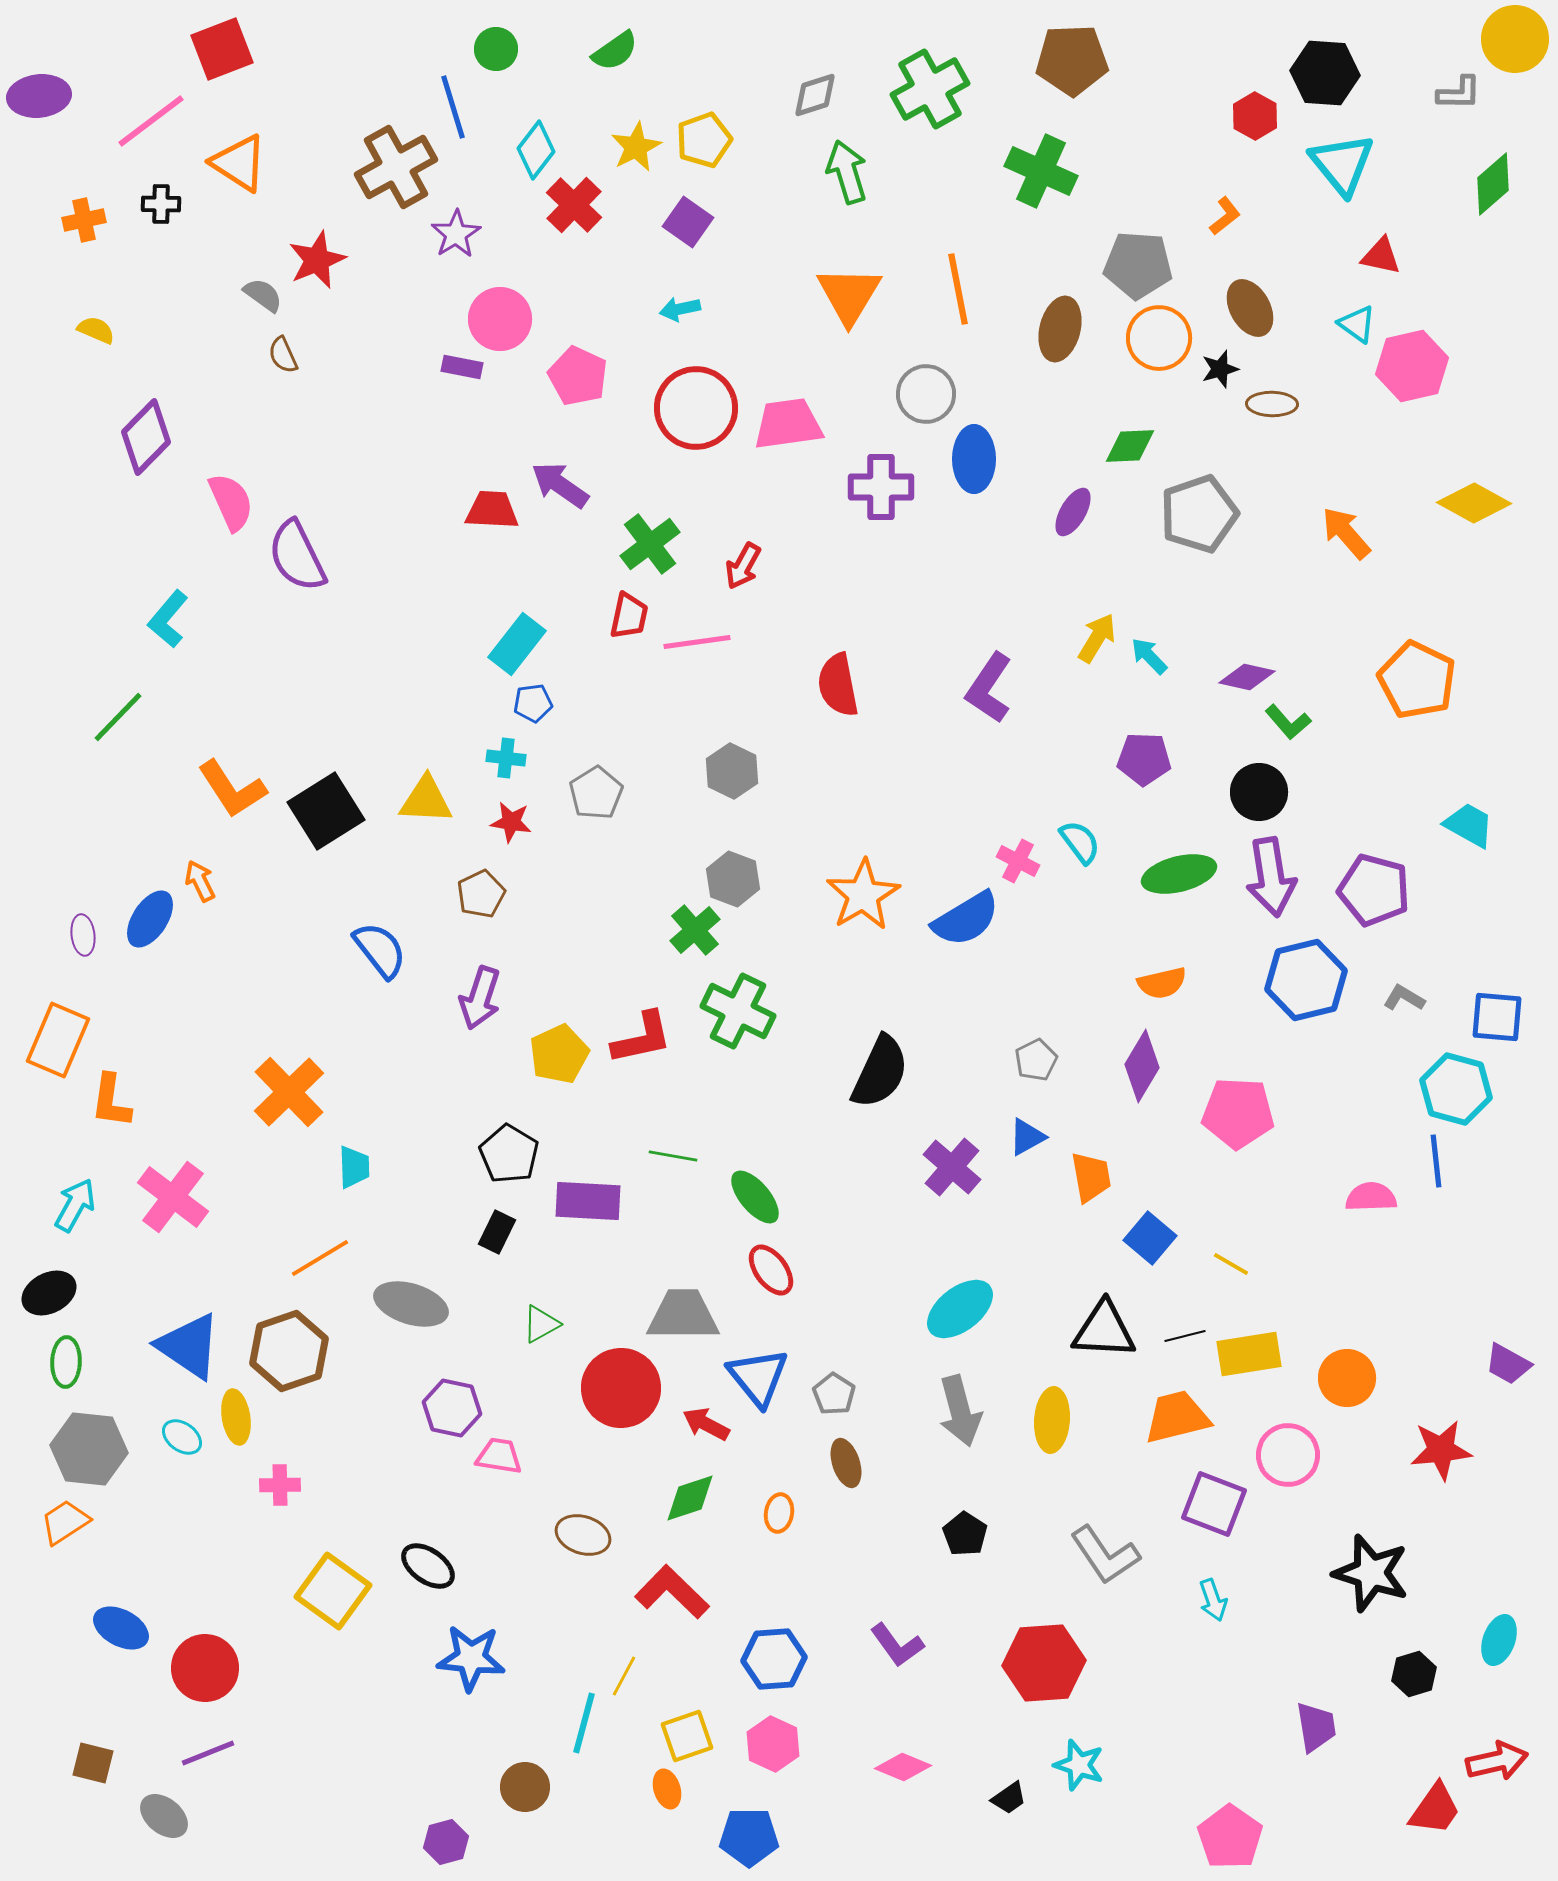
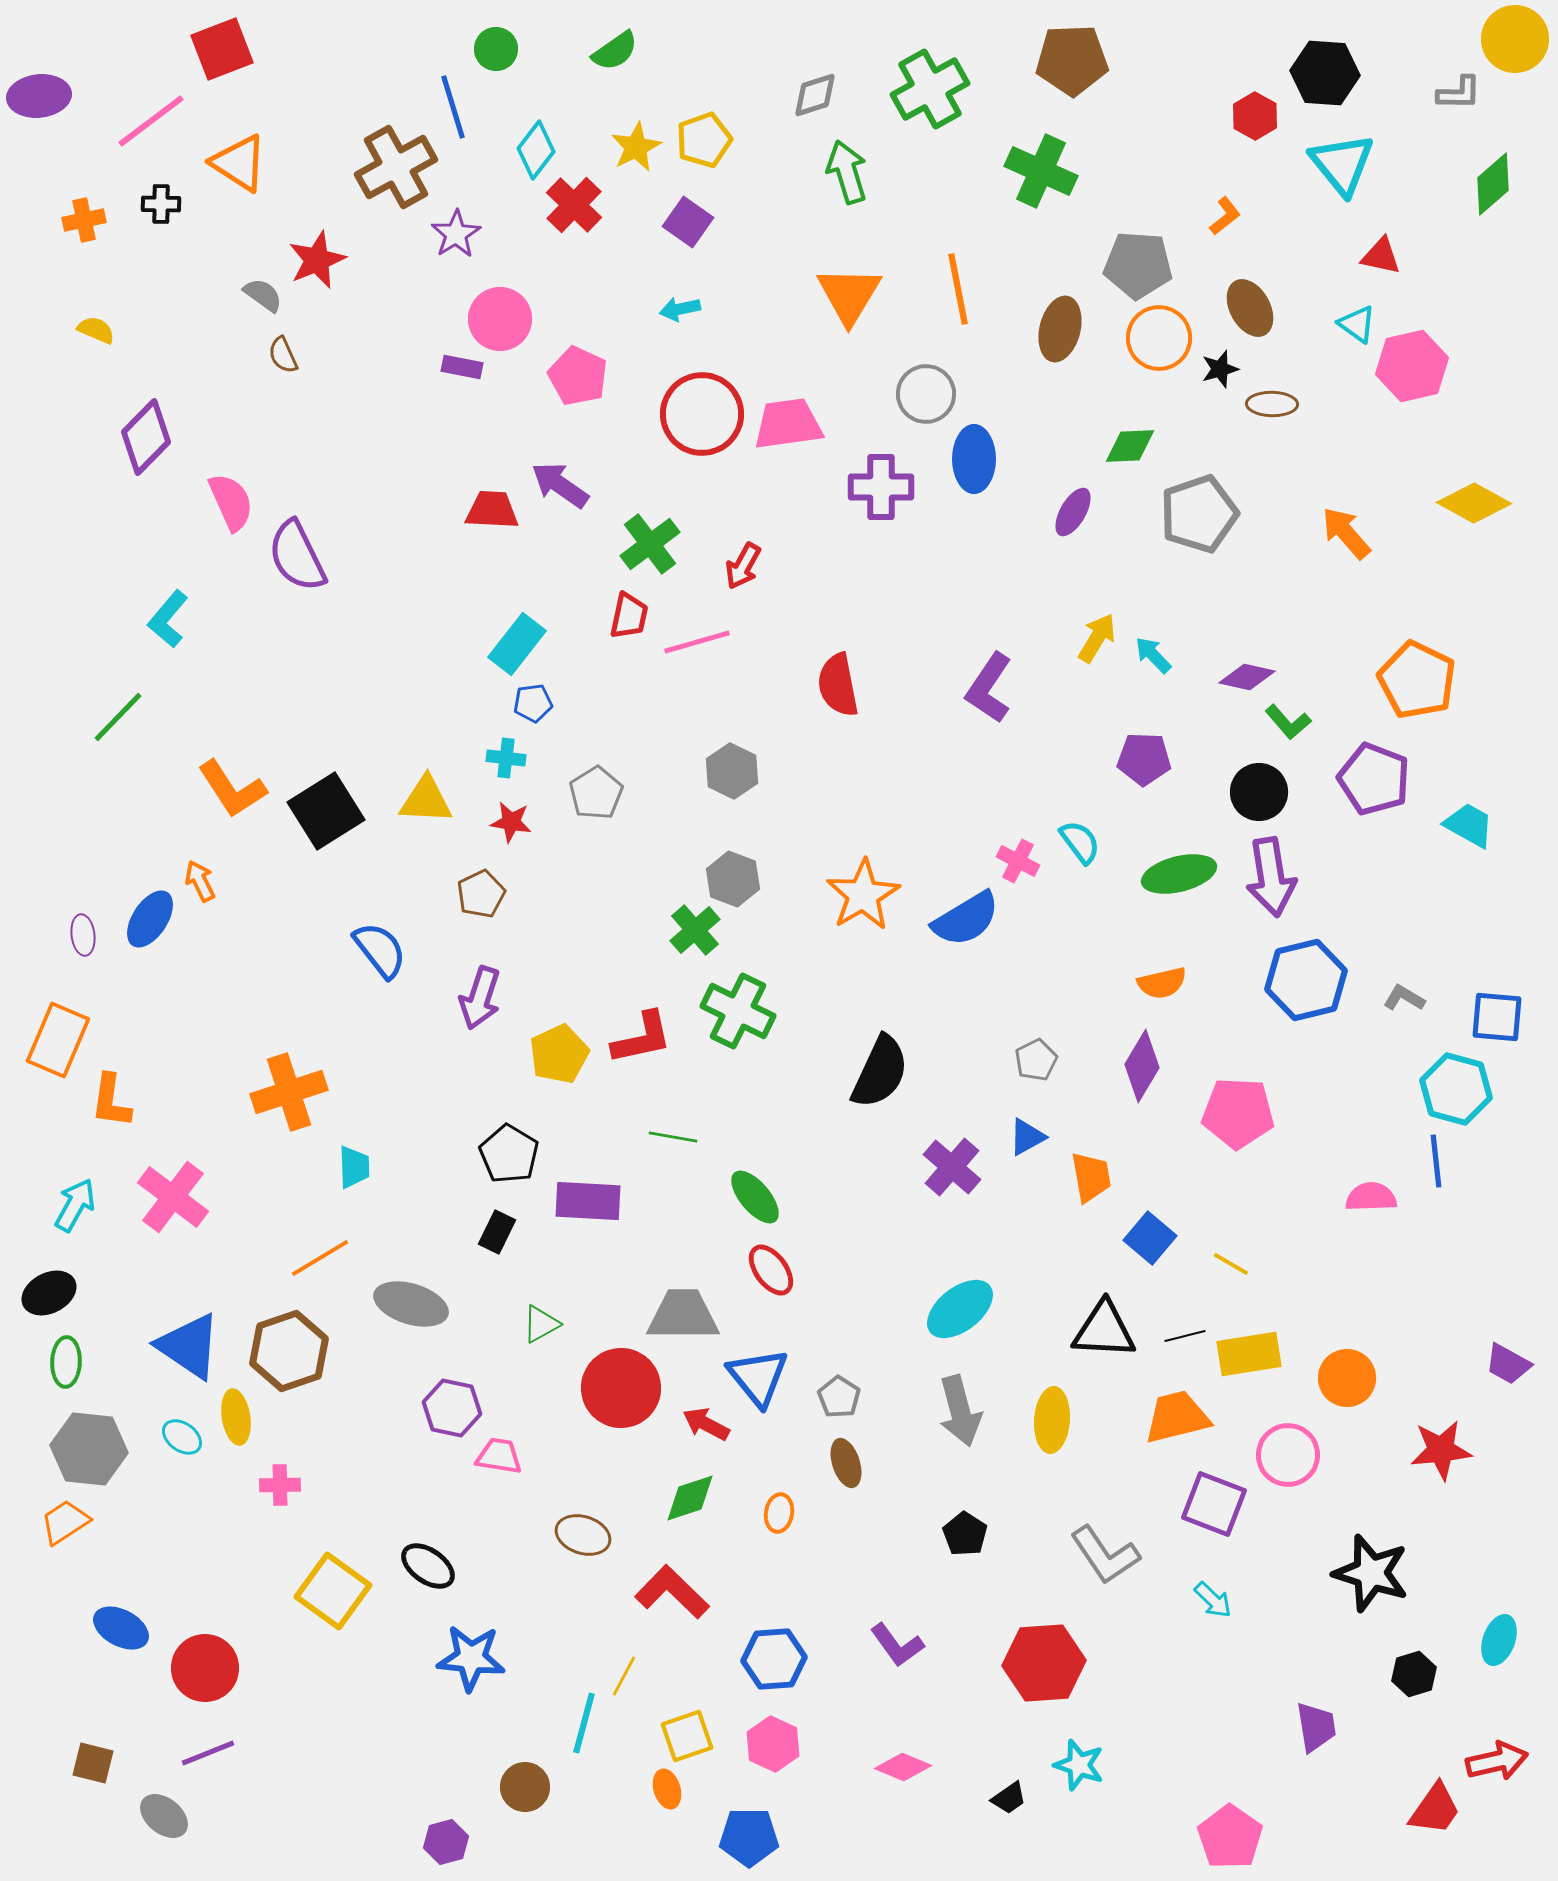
red circle at (696, 408): moved 6 px right, 6 px down
pink line at (697, 642): rotated 8 degrees counterclockwise
cyan arrow at (1149, 656): moved 4 px right, 1 px up
purple pentagon at (1374, 890): moved 111 px up; rotated 6 degrees clockwise
orange cross at (289, 1092): rotated 26 degrees clockwise
green line at (673, 1156): moved 19 px up
gray pentagon at (834, 1394): moved 5 px right, 3 px down
cyan arrow at (1213, 1600): rotated 27 degrees counterclockwise
